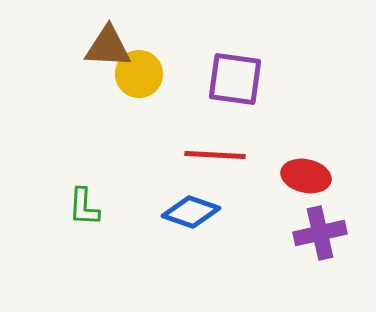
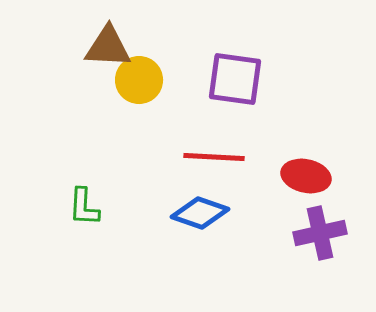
yellow circle: moved 6 px down
red line: moved 1 px left, 2 px down
blue diamond: moved 9 px right, 1 px down
